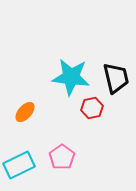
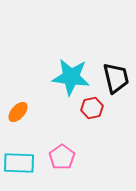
orange ellipse: moved 7 px left
cyan rectangle: moved 2 px up; rotated 28 degrees clockwise
